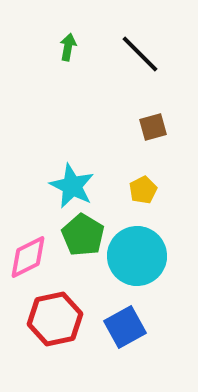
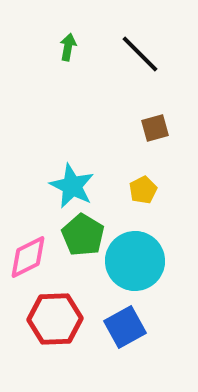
brown square: moved 2 px right, 1 px down
cyan circle: moved 2 px left, 5 px down
red hexagon: rotated 10 degrees clockwise
